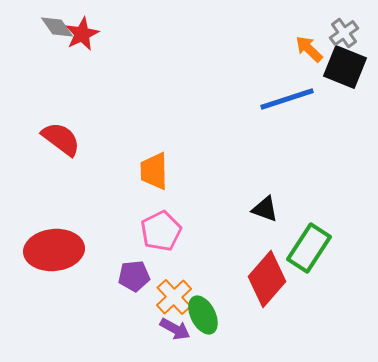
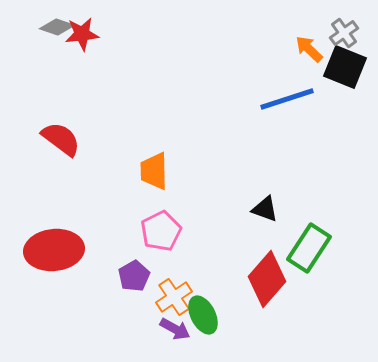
gray diamond: rotated 36 degrees counterclockwise
red star: rotated 20 degrees clockwise
purple pentagon: rotated 24 degrees counterclockwise
orange cross: rotated 9 degrees clockwise
